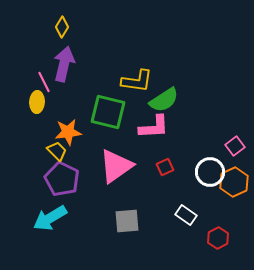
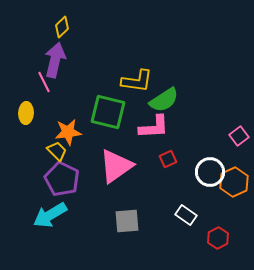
yellow diamond: rotated 15 degrees clockwise
purple arrow: moved 9 px left, 4 px up
yellow ellipse: moved 11 px left, 11 px down
pink square: moved 4 px right, 10 px up
red square: moved 3 px right, 8 px up
cyan arrow: moved 3 px up
